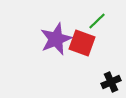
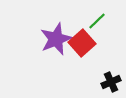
red square: rotated 28 degrees clockwise
